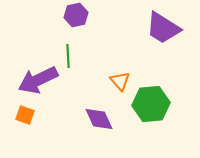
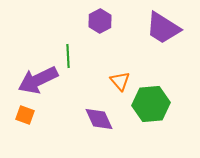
purple hexagon: moved 24 px right, 6 px down; rotated 15 degrees counterclockwise
